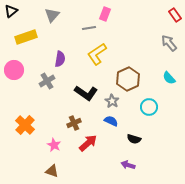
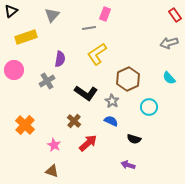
gray arrow: rotated 66 degrees counterclockwise
brown cross: moved 2 px up; rotated 24 degrees counterclockwise
